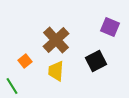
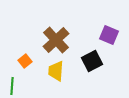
purple square: moved 1 px left, 8 px down
black square: moved 4 px left
green line: rotated 36 degrees clockwise
